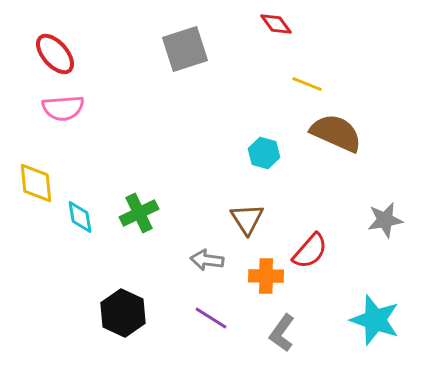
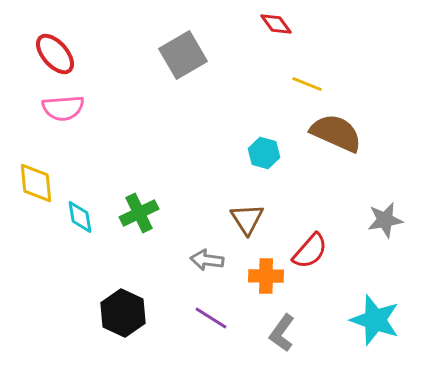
gray square: moved 2 px left, 6 px down; rotated 12 degrees counterclockwise
